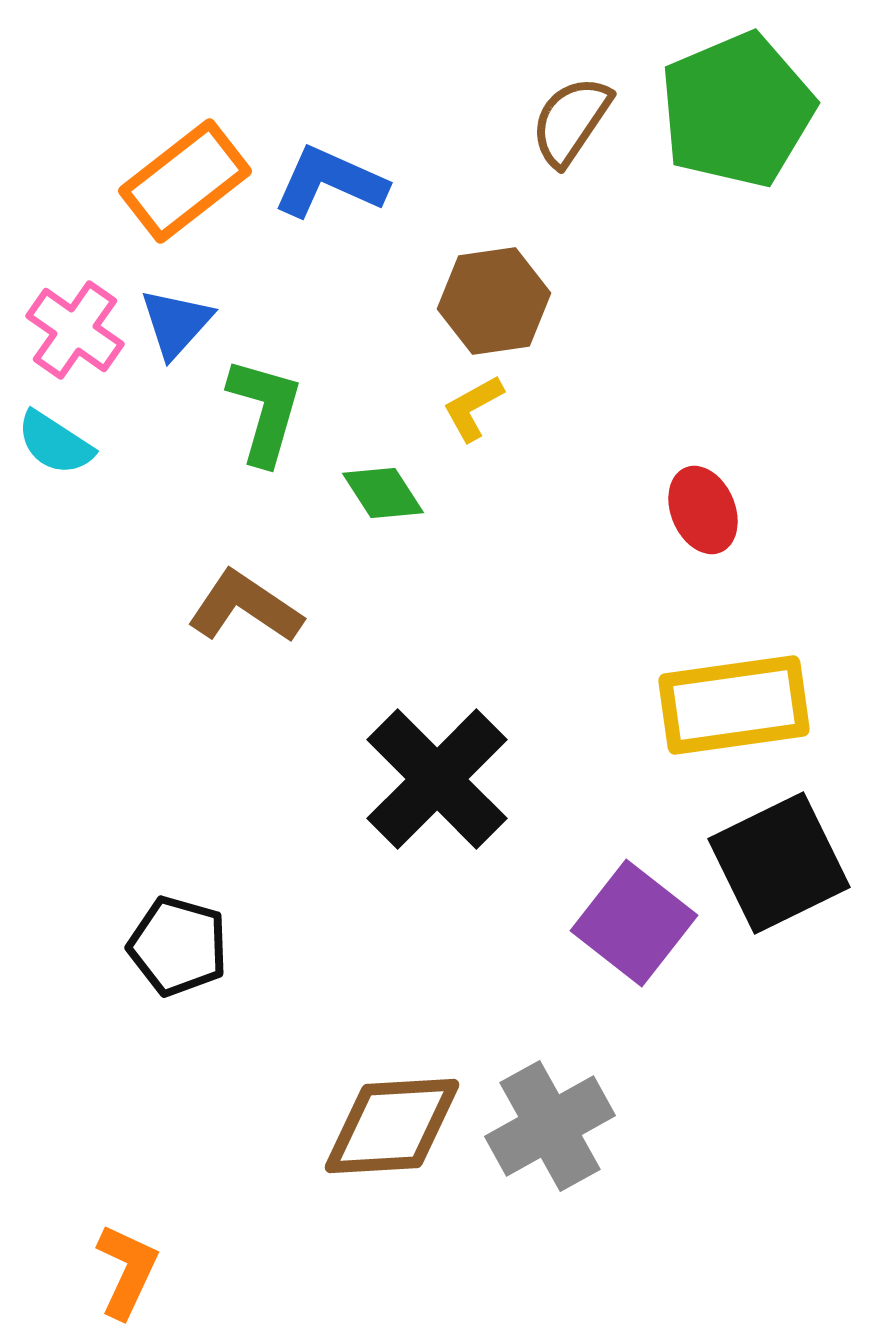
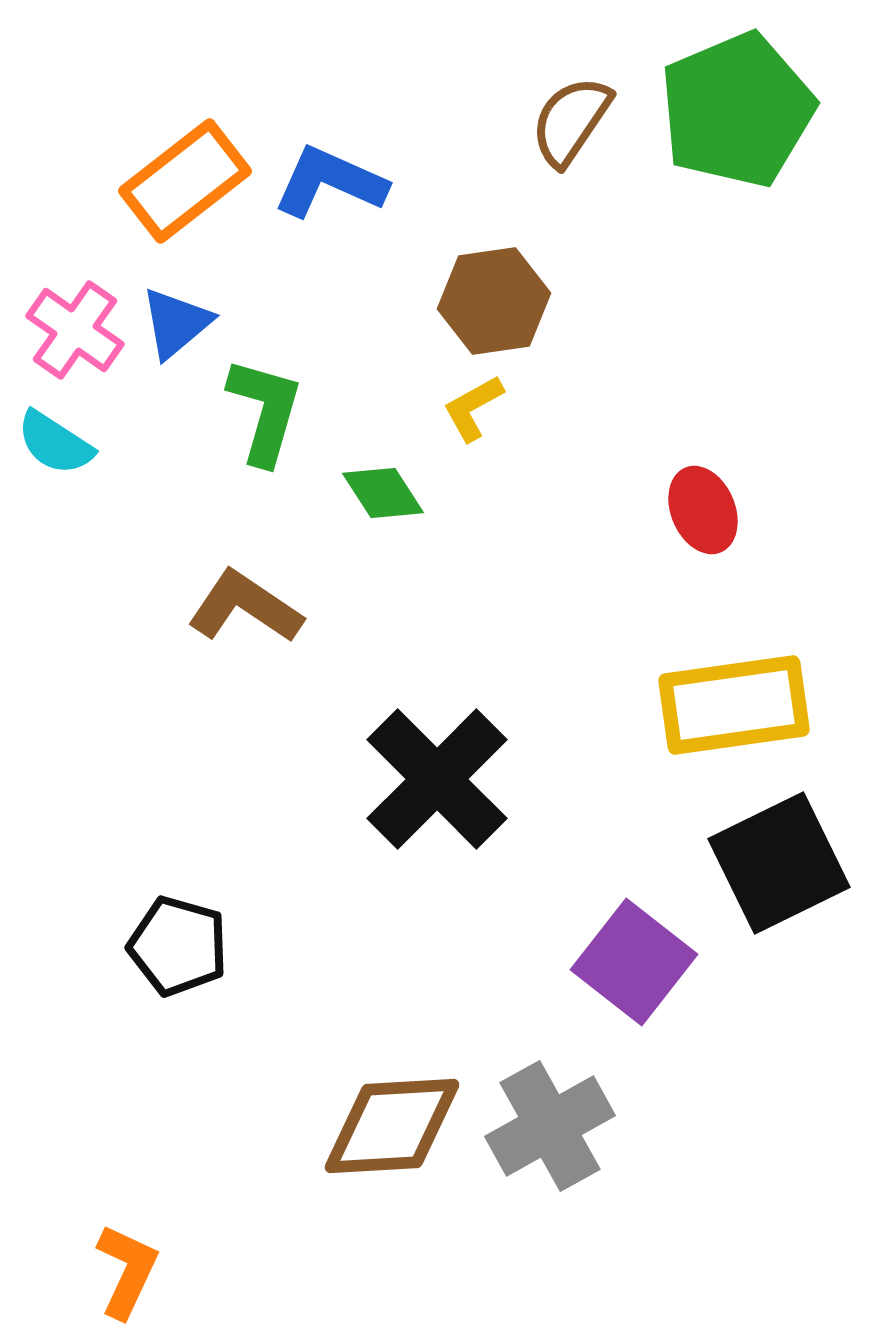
blue triangle: rotated 8 degrees clockwise
purple square: moved 39 px down
